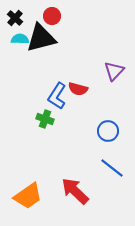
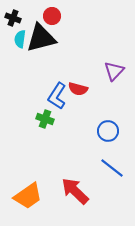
black cross: moved 2 px left; rotated 21 degrees counterclockwise
cyan semicircle: rotated 84 degrees counterclockwise
